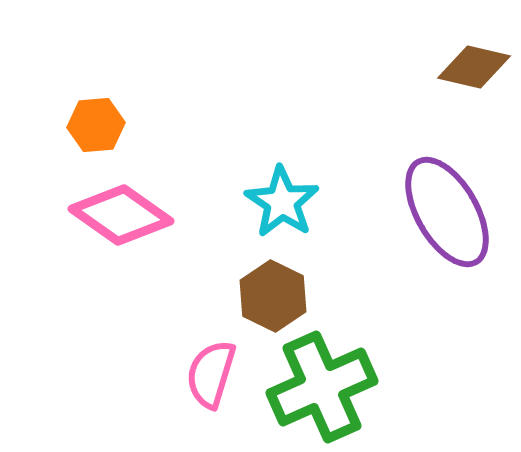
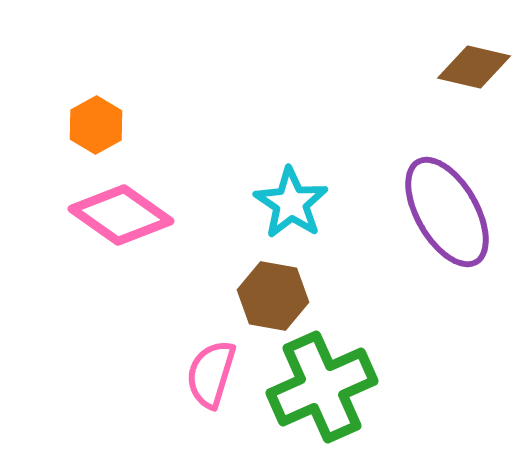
orange hexagon: rotated 24 degrees counterclockwise
cyan star: moved 9 px right, 1 px down
brown hexagon: rotated 16 degrees counterclockwise
